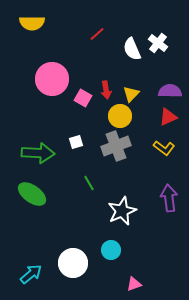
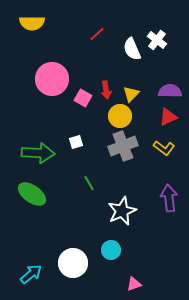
white cross: moved 1 px left, 3 px up
gray cross: moved 7 px right
